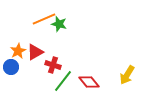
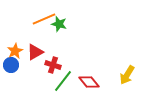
orange star: moved 3 px left
blue circle: moved 2 px up
